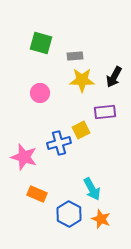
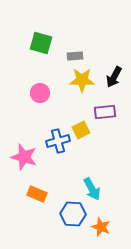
blue cross: moved 1 px left, 2 px up
blue hexagon: moved 4 px right; rotated 25 degrees counterclockwise
orange star: moved 8 px down
